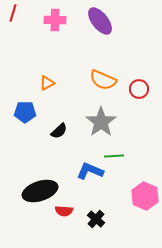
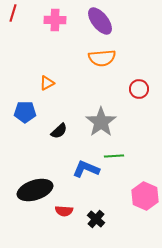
orange semicircle: moved 1 px left, 22 px up; rotated 28 degrees counterclockwise
blue L-shape: moved 4 px left, 2 px up
black ellipse: moved 5 px left, 1 px up
